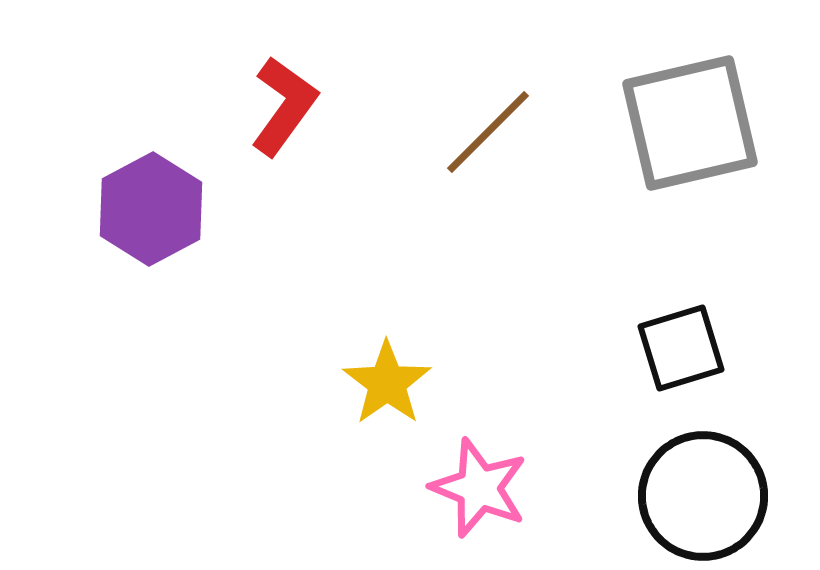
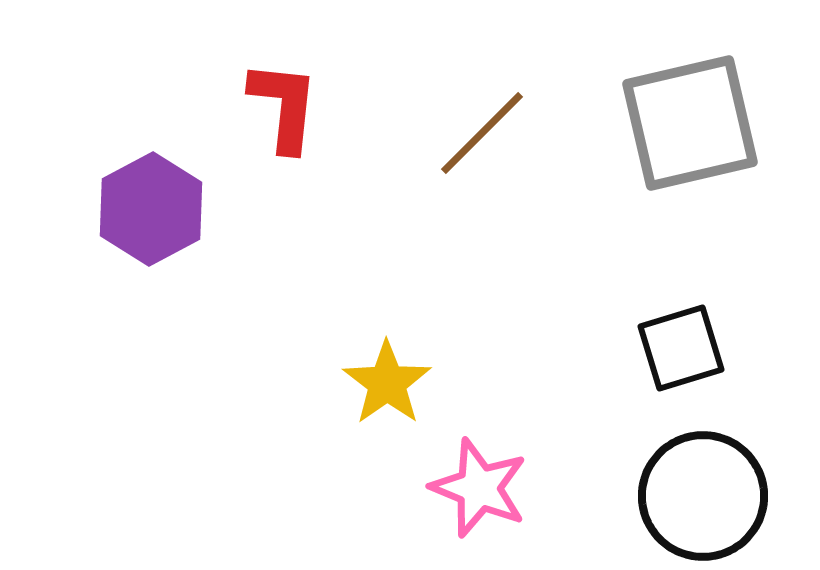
red L-shape: rotated 30 degrees counterclockwise
brown line: moved 6 px left, 1 px down
